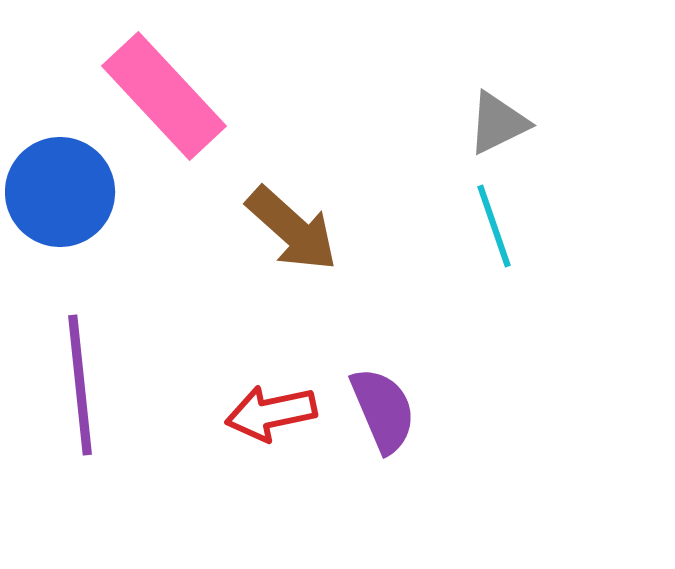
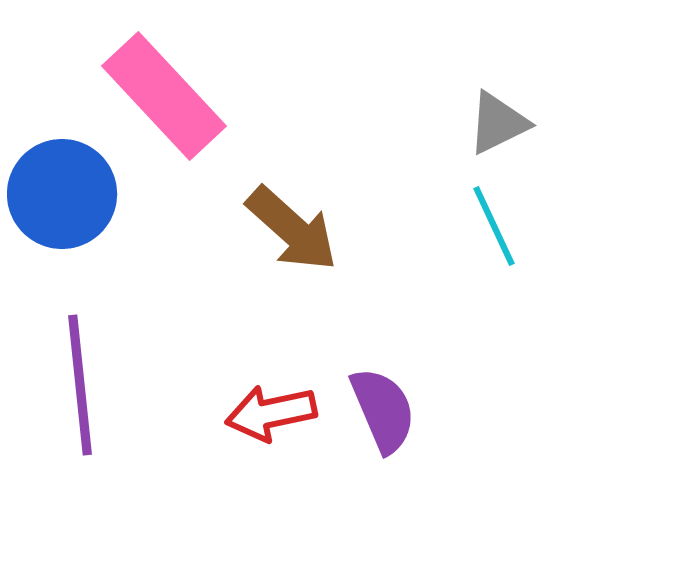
blue circle: moved 2 px right, 2 px down
cyan line: rotated 6 degrees counterclockwise
